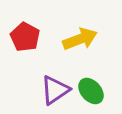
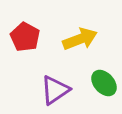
green ellipse: moved 13 px right, 8 px up
